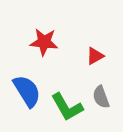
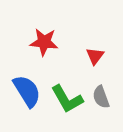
red triangle: rotated 24 degrees counterclockwise
green L-shape: moved 8 px up
